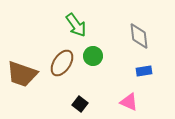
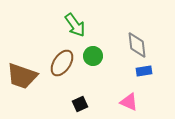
green arrow: moved 1 px left
gray diamond: moved 2 px left, 9 px down
brown trapezoid: moved 2 px down
black square: rotated 28 degrees clockwise
